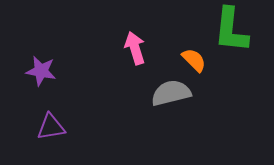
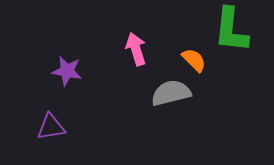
pink arrow: moved 1 px right, 1 px down
purple star: moved 26 px right
